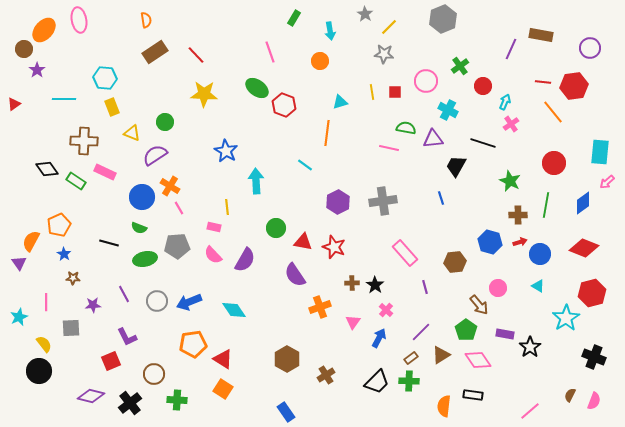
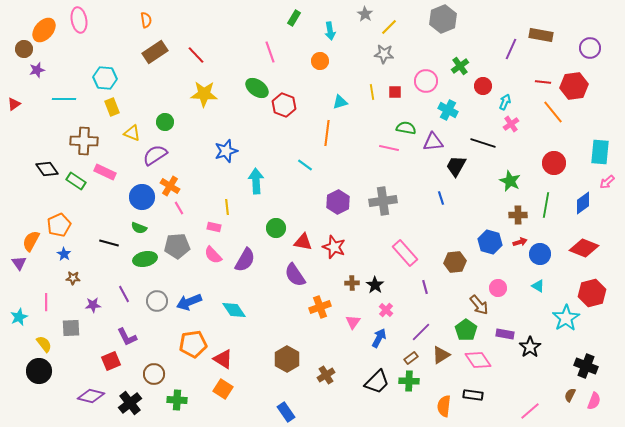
purple star at (37, 70): rotated 21 degrees clockwise
purple triangle at (433, 139): moved 3 px down
blue star at (226, 151): rotated 25 degrees clockwise
black cross at (594, 357): moved 8 px left, 9 px down
